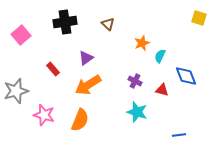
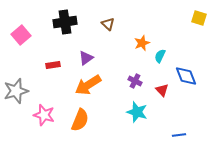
red rectangle: moved 4 px up; rotated 56 degrees counterclockwise
red triangle: rotated 32 degrees clockwise
